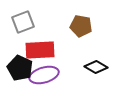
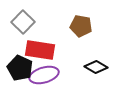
gray square: rotated 25 degrees counterclockwise
red rectangle: rotated 12 degrees clockwise
